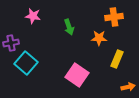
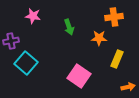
purple cross: moved 2 px up
pink square: moved 2 px right, 1 px down
